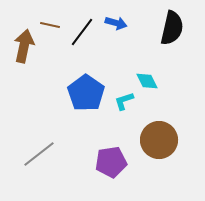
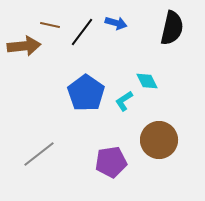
brown arrow: rotated 72 degrees clockwise
cyan L-shape: rotated 15 degrees counterclockwise
